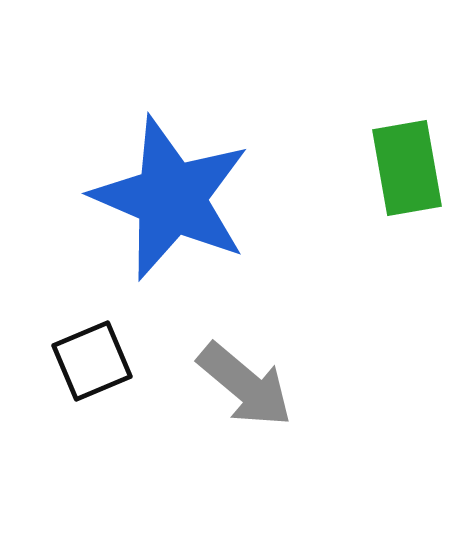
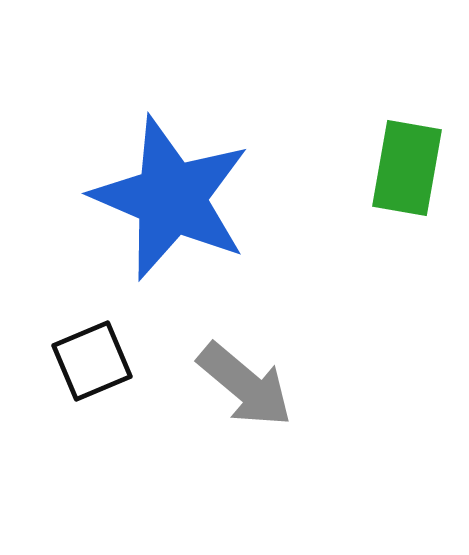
green rectangle: rotated 20 degrees clockwise
